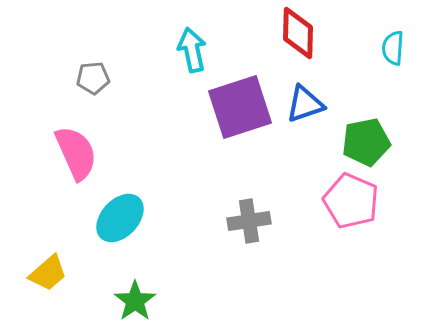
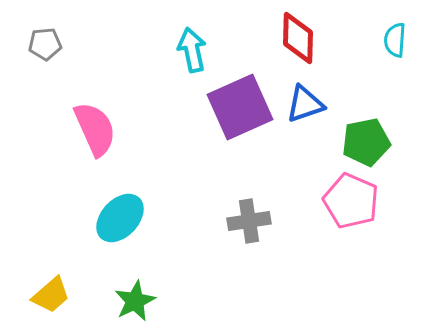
red diamond: moved 5 px down
cyan semicircle: moved 2 px right, 8 px up
gray pentagon: moved 48 px left, 34 px up
purple square: rotated 6 degrees counterclockwise
pink semicircle: moved 19 px right, 24 px up
yellow trapezoid: moved 3 px right, 22 px down
green star: rotated 9 degrees clockwise
